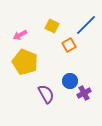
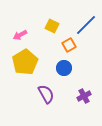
yellow pentagon: rotated 20 degrees clockwise
blue circle: moved 6 px left, 13 px up
purple cross: moved 3 px down
